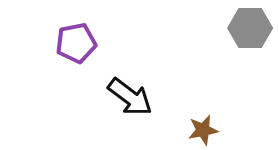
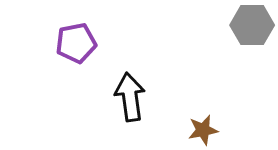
gray hexagon: moved 2 px right, 3 px up
black arrow: rotated 135 degrees counterclockwise
